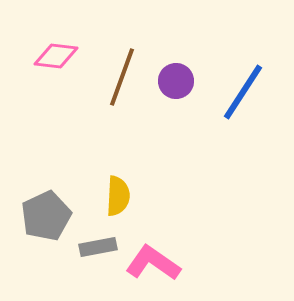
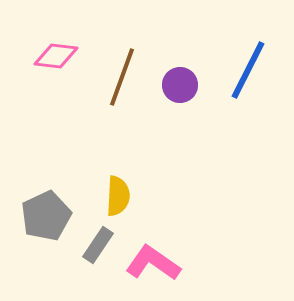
purple circle: moved 4 px right, 4 px down
blue line: moved 5 px right, 22 px up; rotated 6 degrees counterclockwise
gray rectangle: moved 2 px up; rotated 45 degrees counterclockwise
